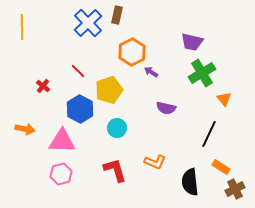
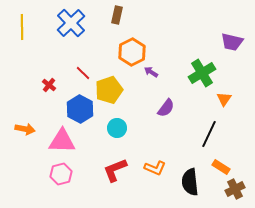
blue cross: moved 17 px left
purple trapezoid: moved 40 px right
red line: moved 5 px right, 2 px down
red cross: moved 6 px right, 1 px up
orange triangle: rotated 14 degrees clockwise
purple semicircle: rotated 66 degrees counterclockwise
orange L-shape: moved 6 px down
red L-shape: rotated 96 degrees counterclockwise
